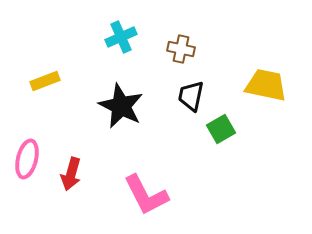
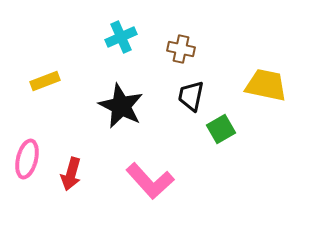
pink L-shape: moved 4 px right, 14 px up; rotated 15 degrees counterclockwise
